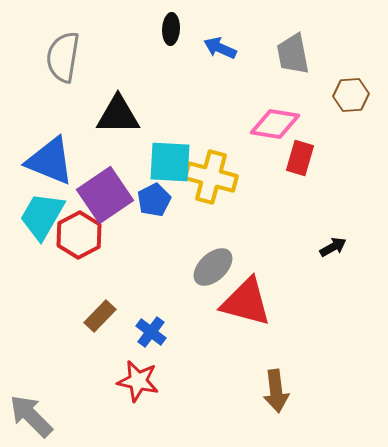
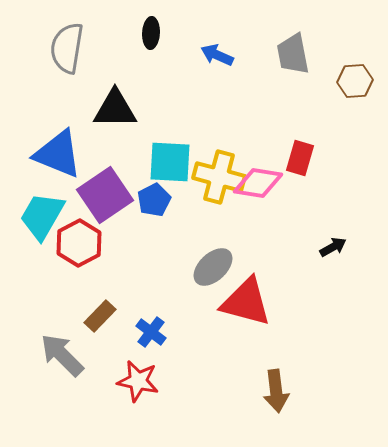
black ellipse: moved 20 px left, 4 px down
blue arrow: moved 3 px left, 7 px down
gray semicircle: moved 4 px right, 9 px up
brown hexagon: moved 4 px right, 14 px up
black triangle: moved 3 px left, 6 px up
pink diamond: moved 17 px left, 59 px down
blue triangle: moved 8 px right, 7 px up
yellow cross: moved 8 px right
red hexagon: moved 8 px down
gray arrow: moved 31 px right, 61 px up
